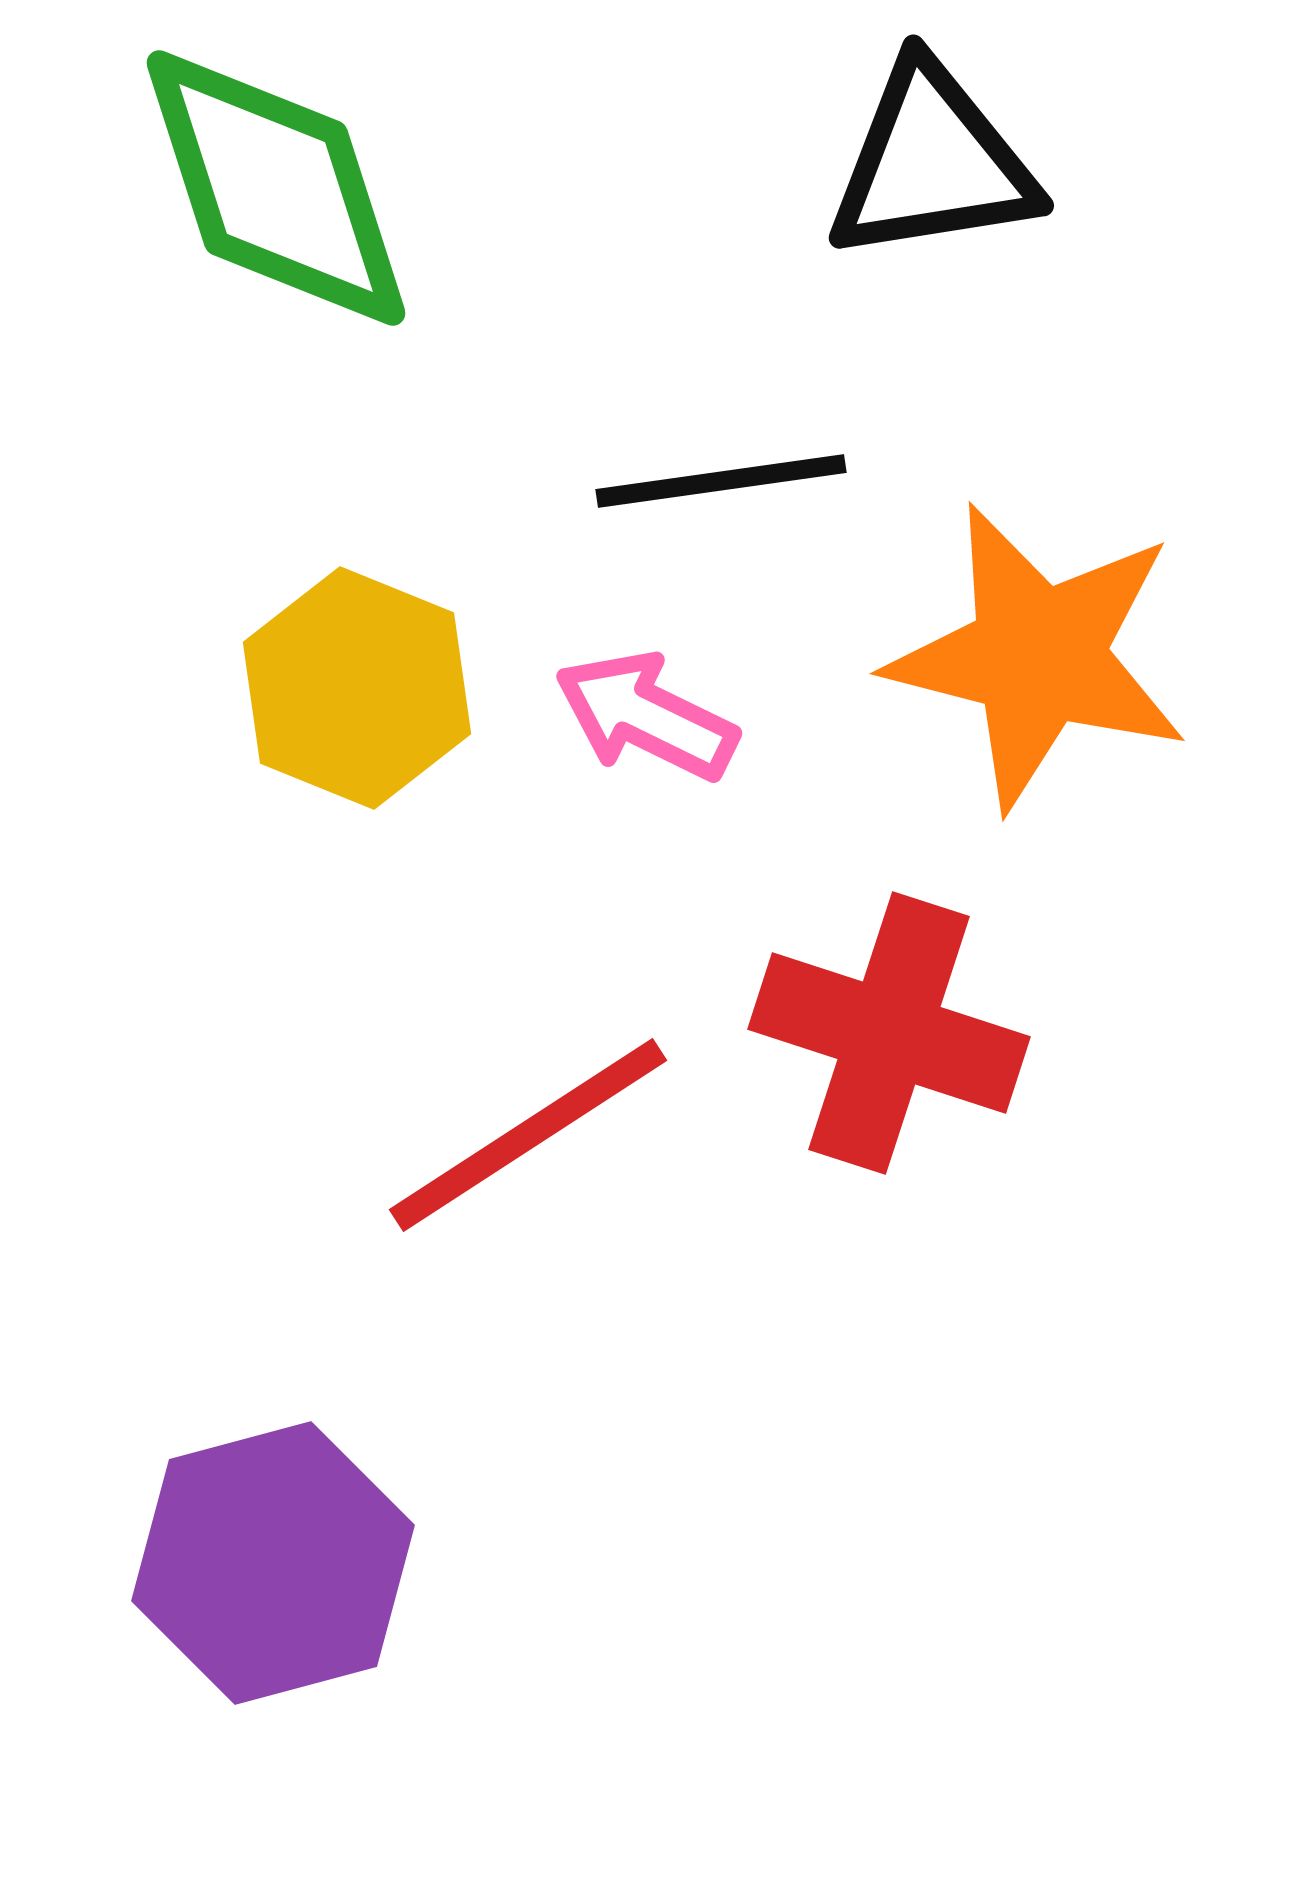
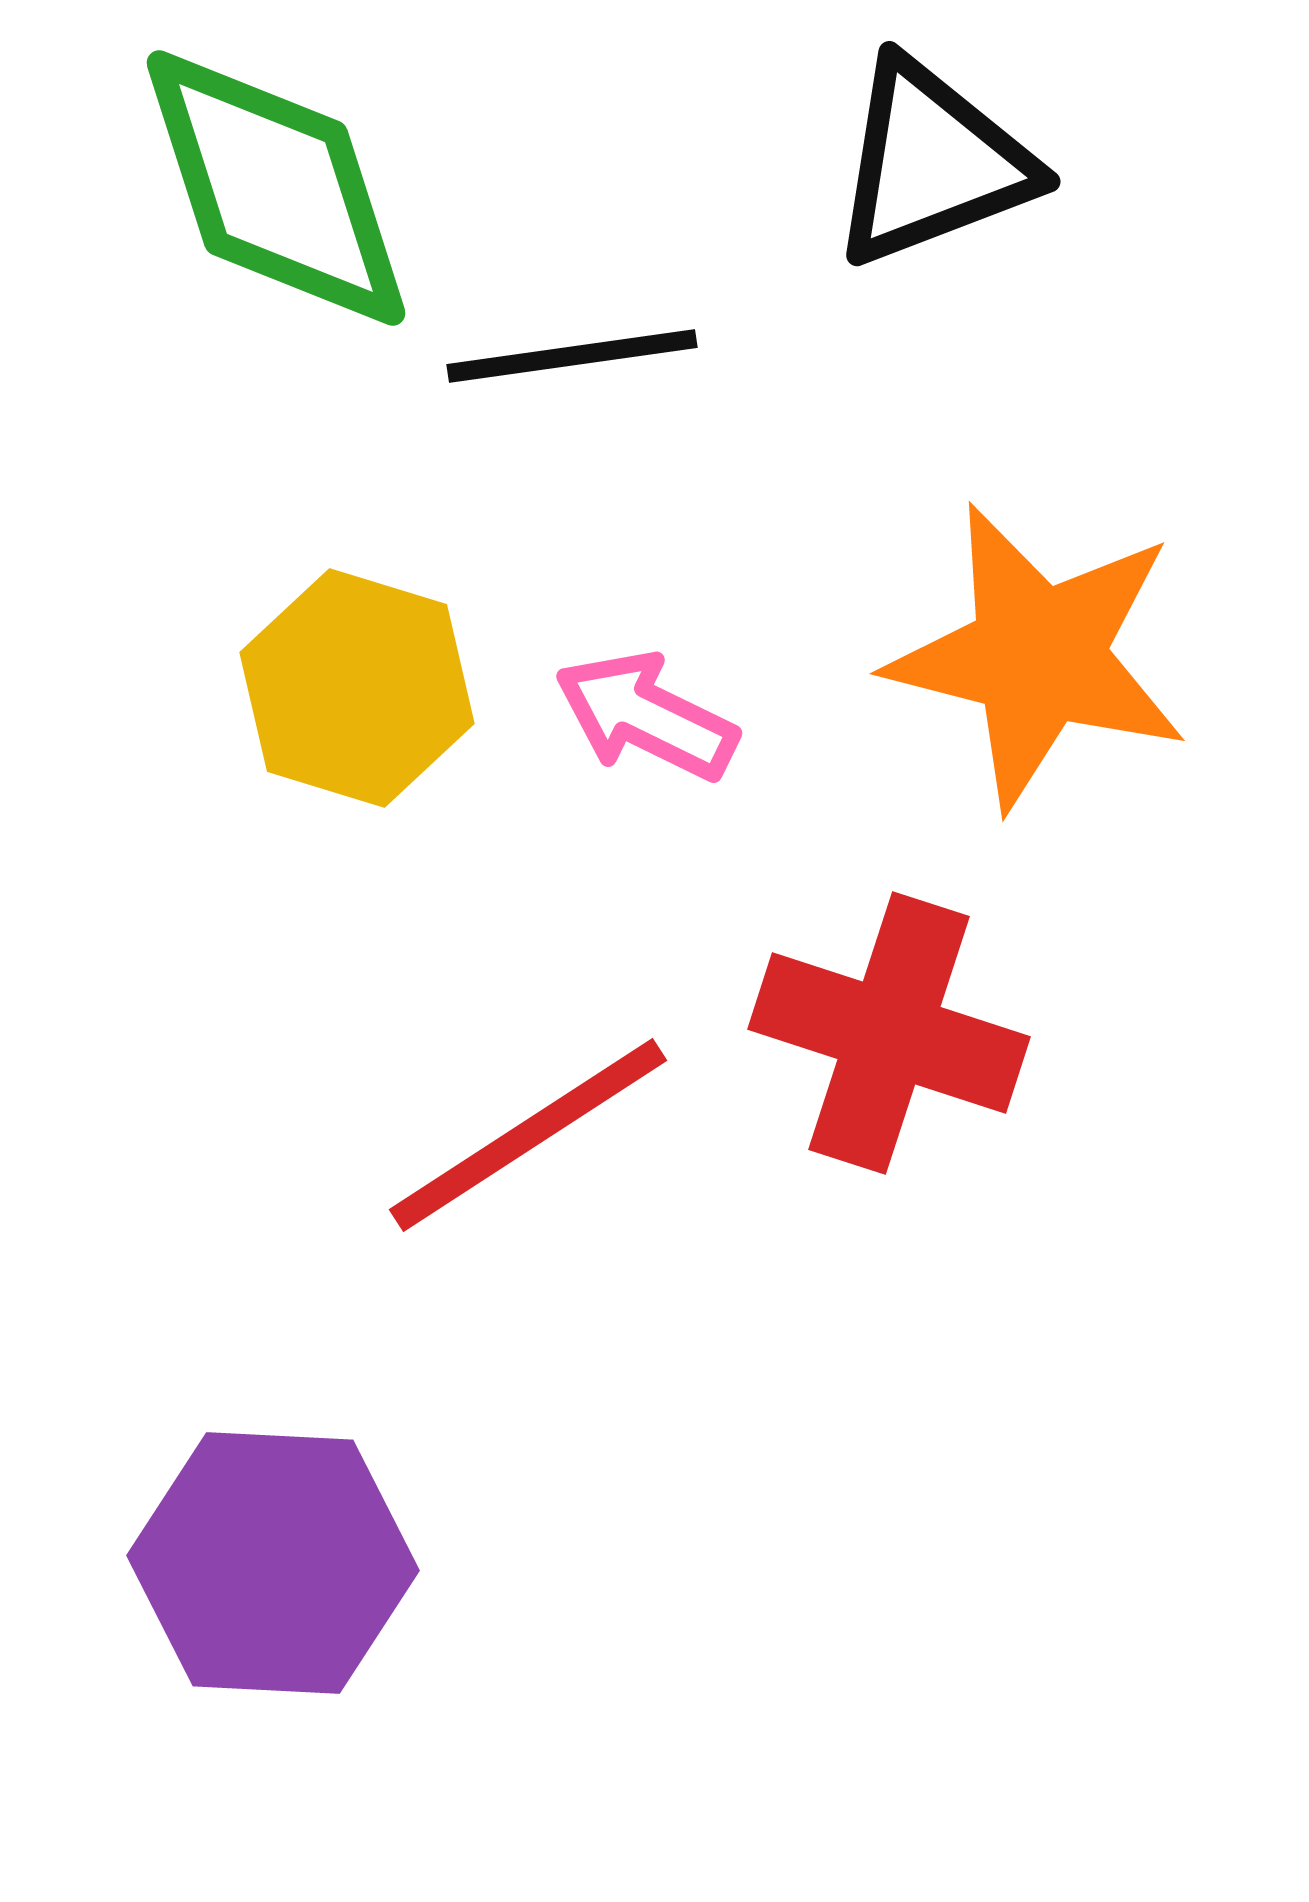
black triangle: rotated 12 degrees counterclockwise
black line: moved 149 px left, 125 px up
yellow hexagon: rotated 5 degrees counterclockwise
purple hexagon: rotated 18 degrees clockwise
